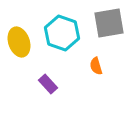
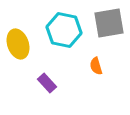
cyan hexagon: moved 2 px right, 3 px up; rotated 8 degrees counterclockwise
yellow ellipse: moved 1 px left, 2 px down
purple rectangle: moved 1 px left, 1 px up
